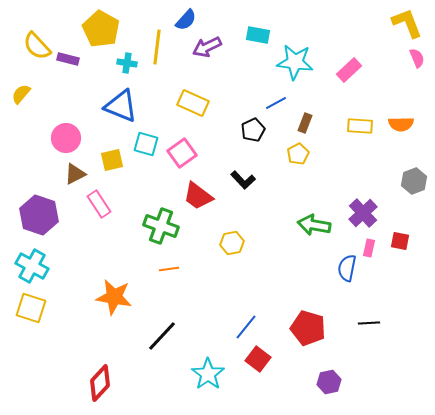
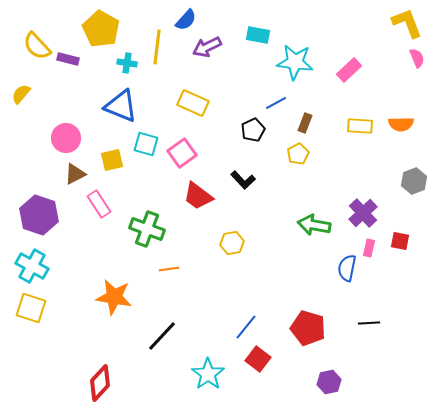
green cross at (161, 226): moved 14 px left, 3 px down
